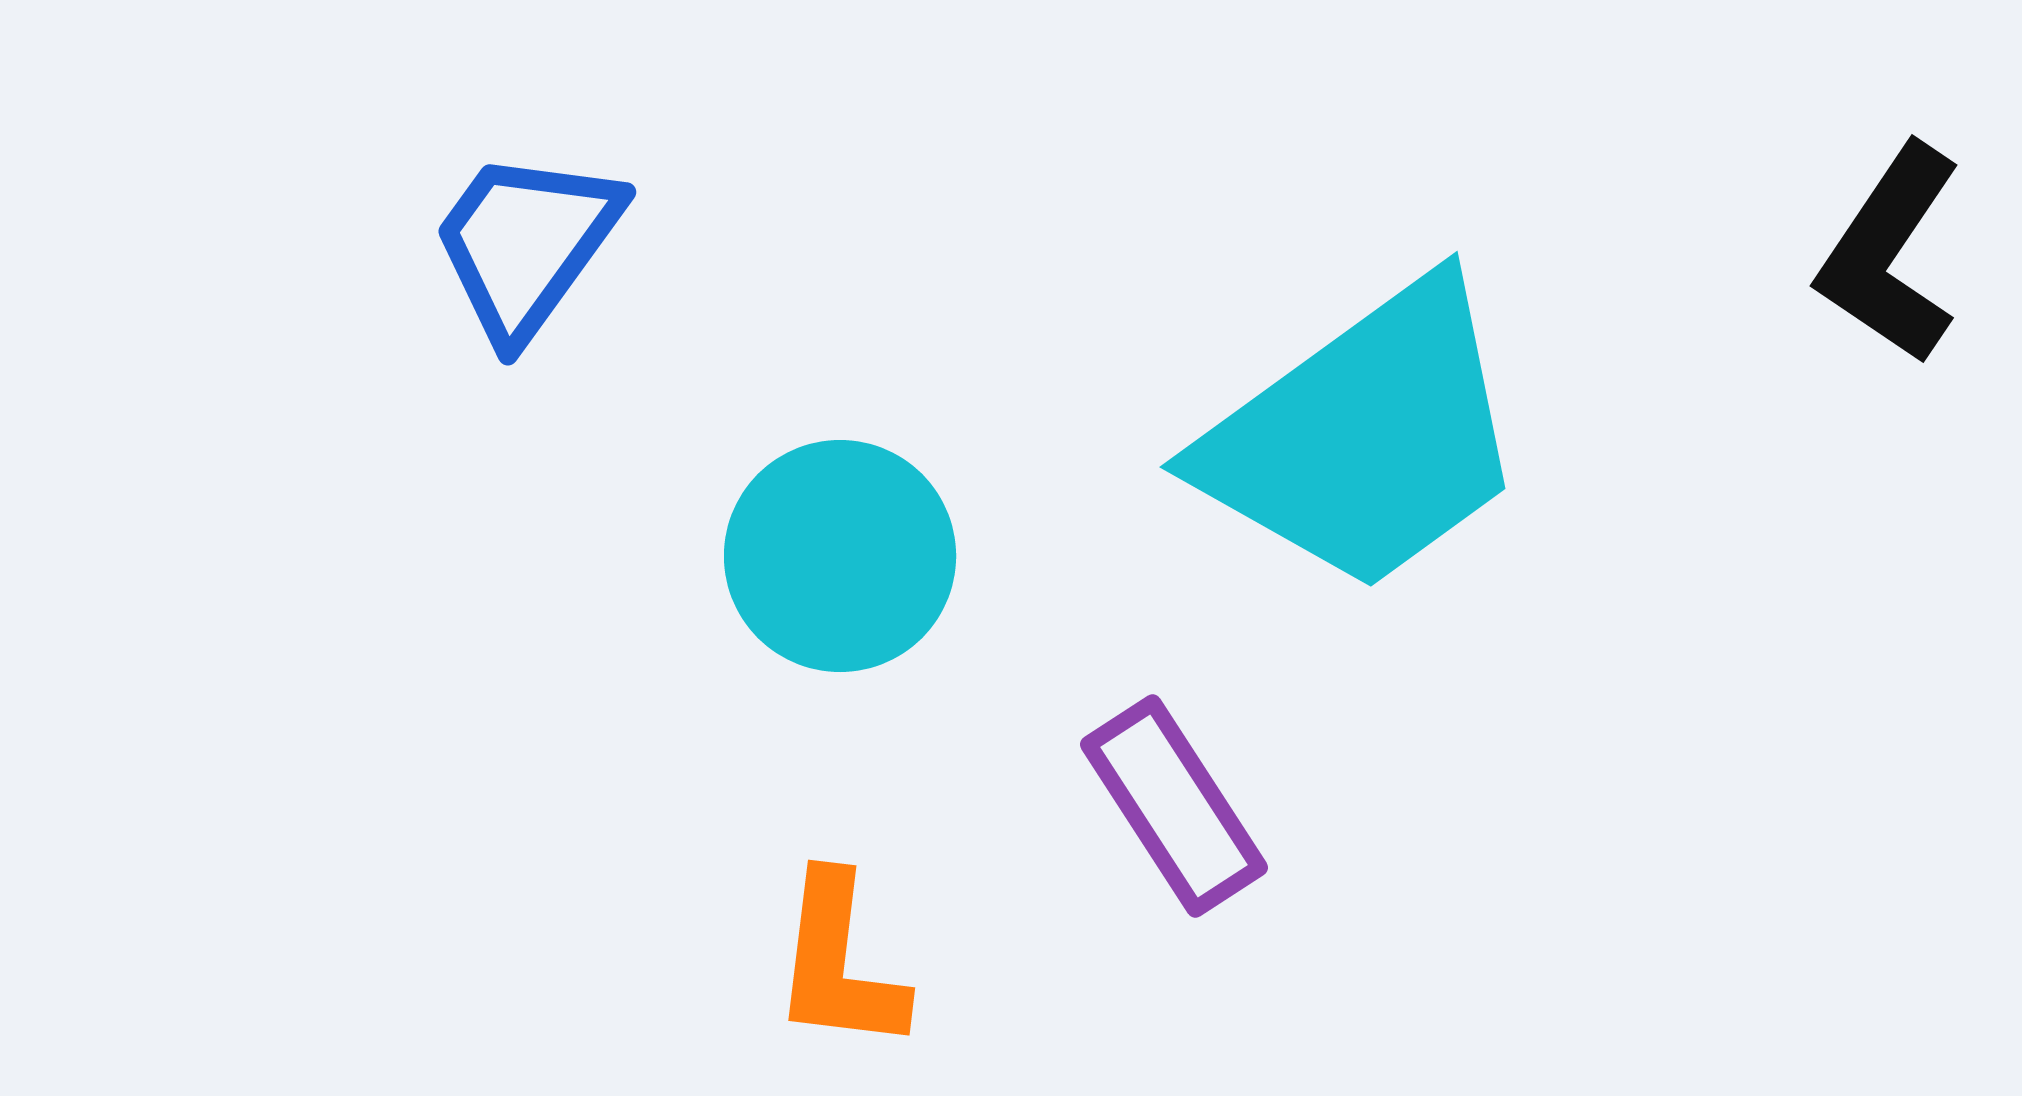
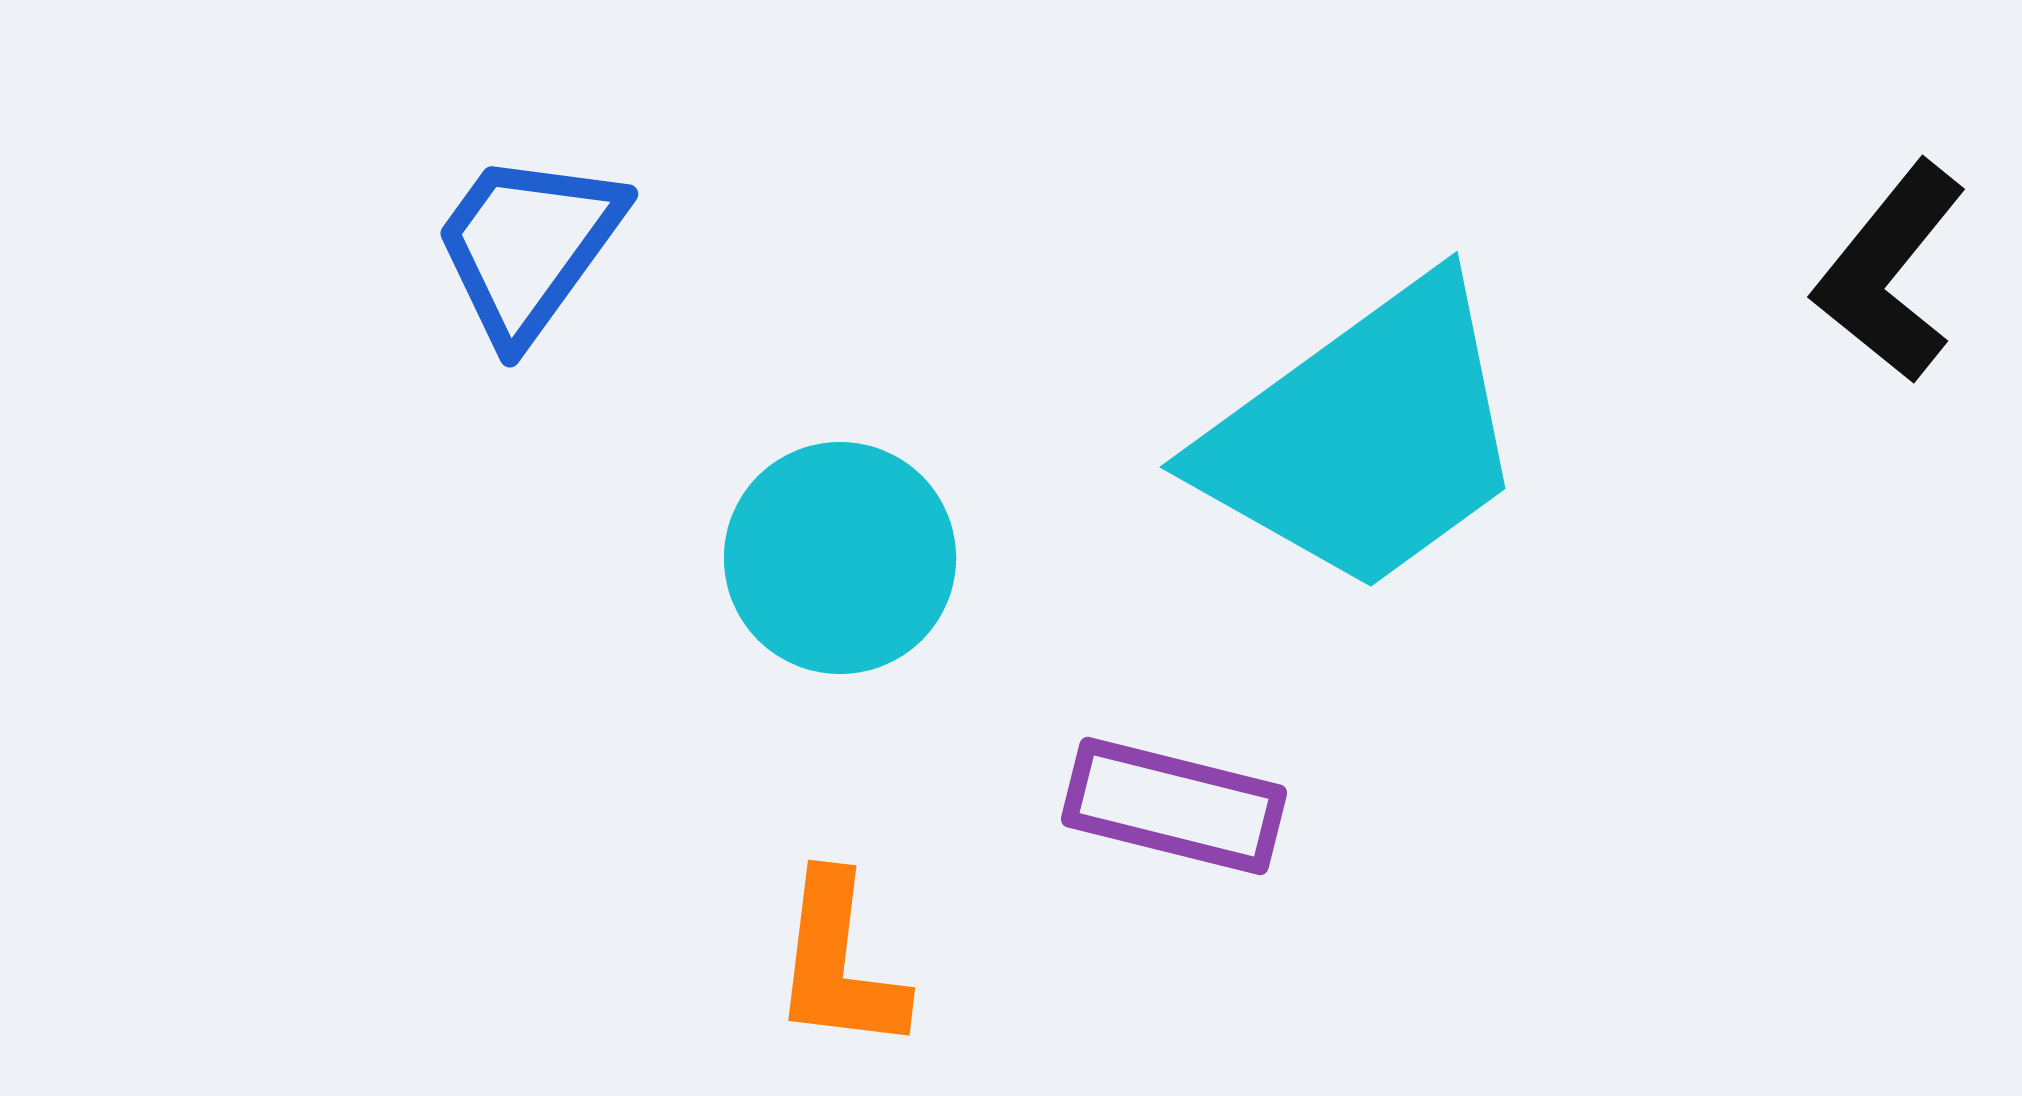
blue trapezoid: moved 2 px right, 2 px down
black L-shape: moved 18 px down; rotated 5 degrees clockwise
cyan circle: moved 2 px down
purple rectangle: rotated 43 degrees counterclockwise
